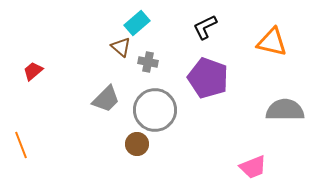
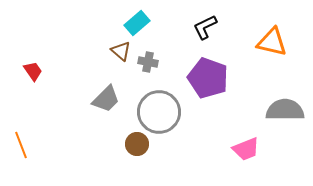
brown triangle: moved 4 px down
red trapezoid: rotated 95 degrees clockwise
gray circle: moved 4 px right, 2 px down
pink trapezoid: moved 7 px left, 18 px up
